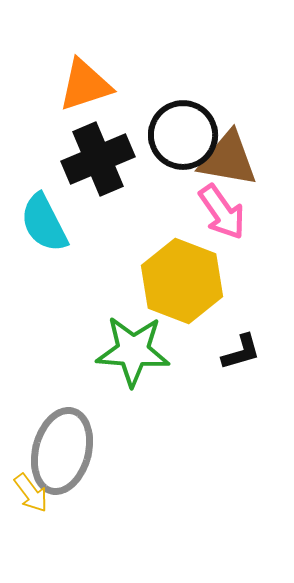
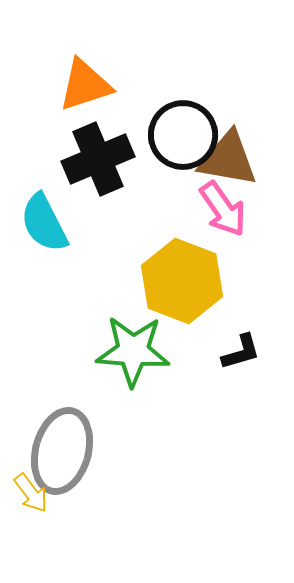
pink arrow: moved 1 px right, 3 px up
